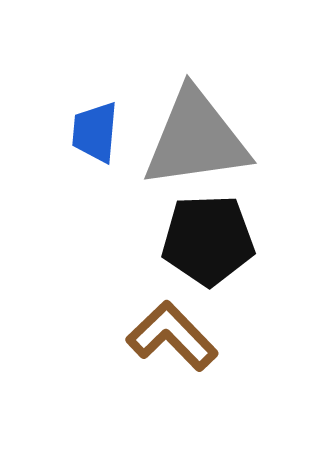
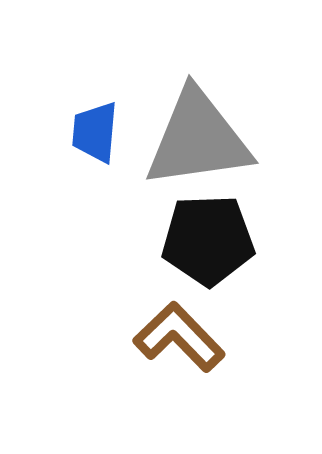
gray triangle: moved 2 px right
brown L-shape: moved 7 px right, 1 px down
